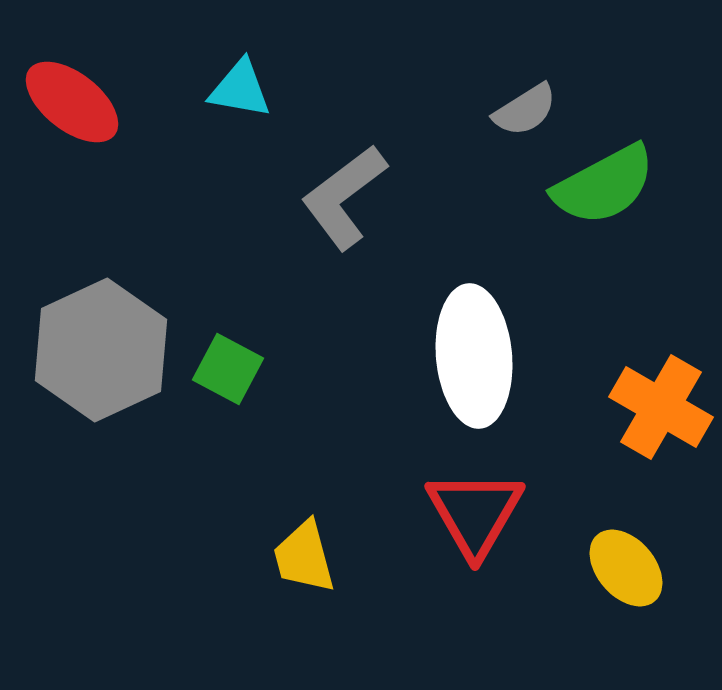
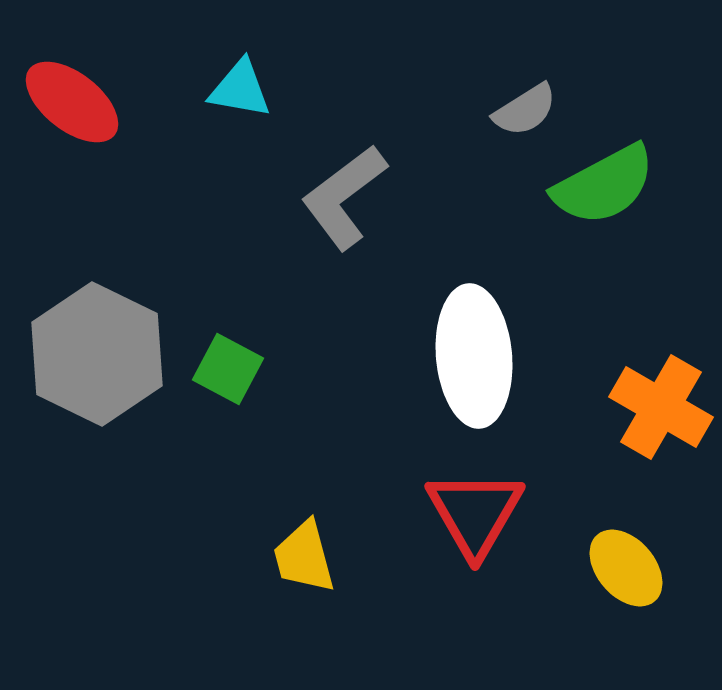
gray hexagon: moved 4 px left, 4 px down; rotated 9 degrees counterclockwise
